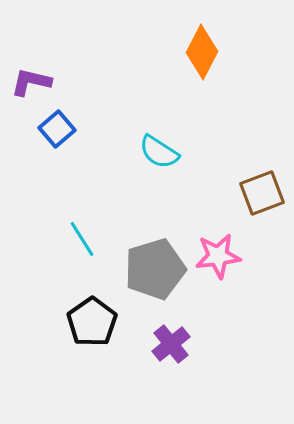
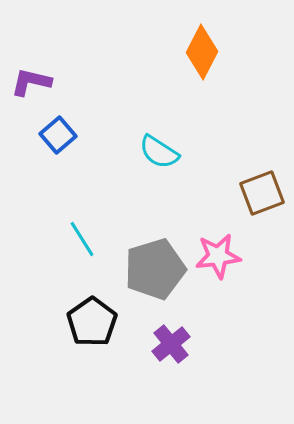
blue square: moved 1 px right, 6 px down
